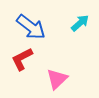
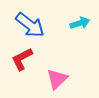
cyan arrow: rotated 24 degrees clockwise
blue arrow: moved 1 px left, 2 px up
